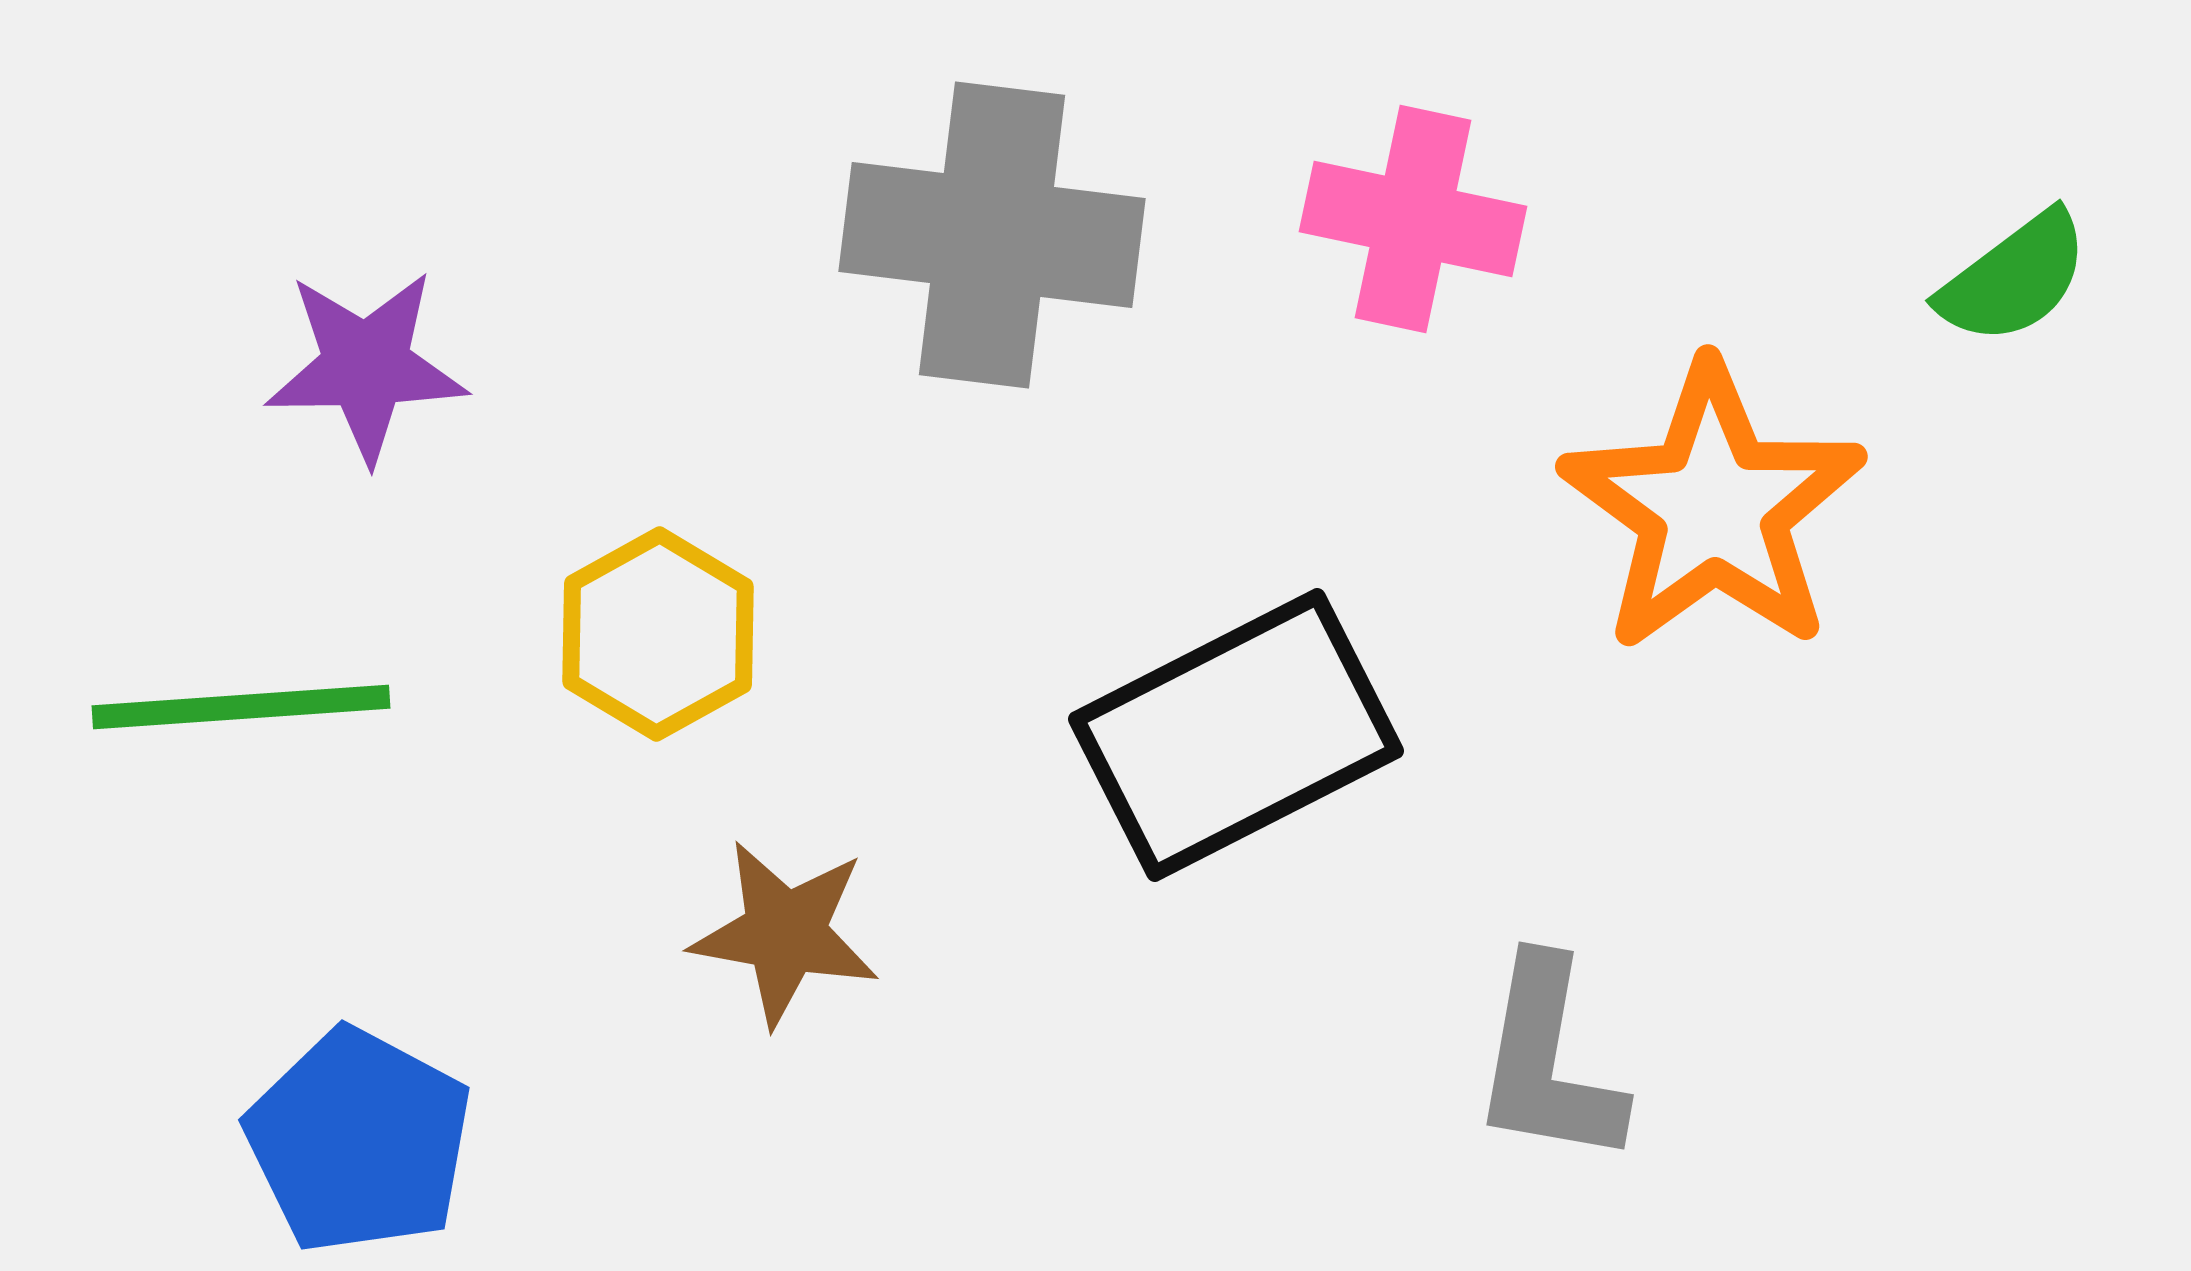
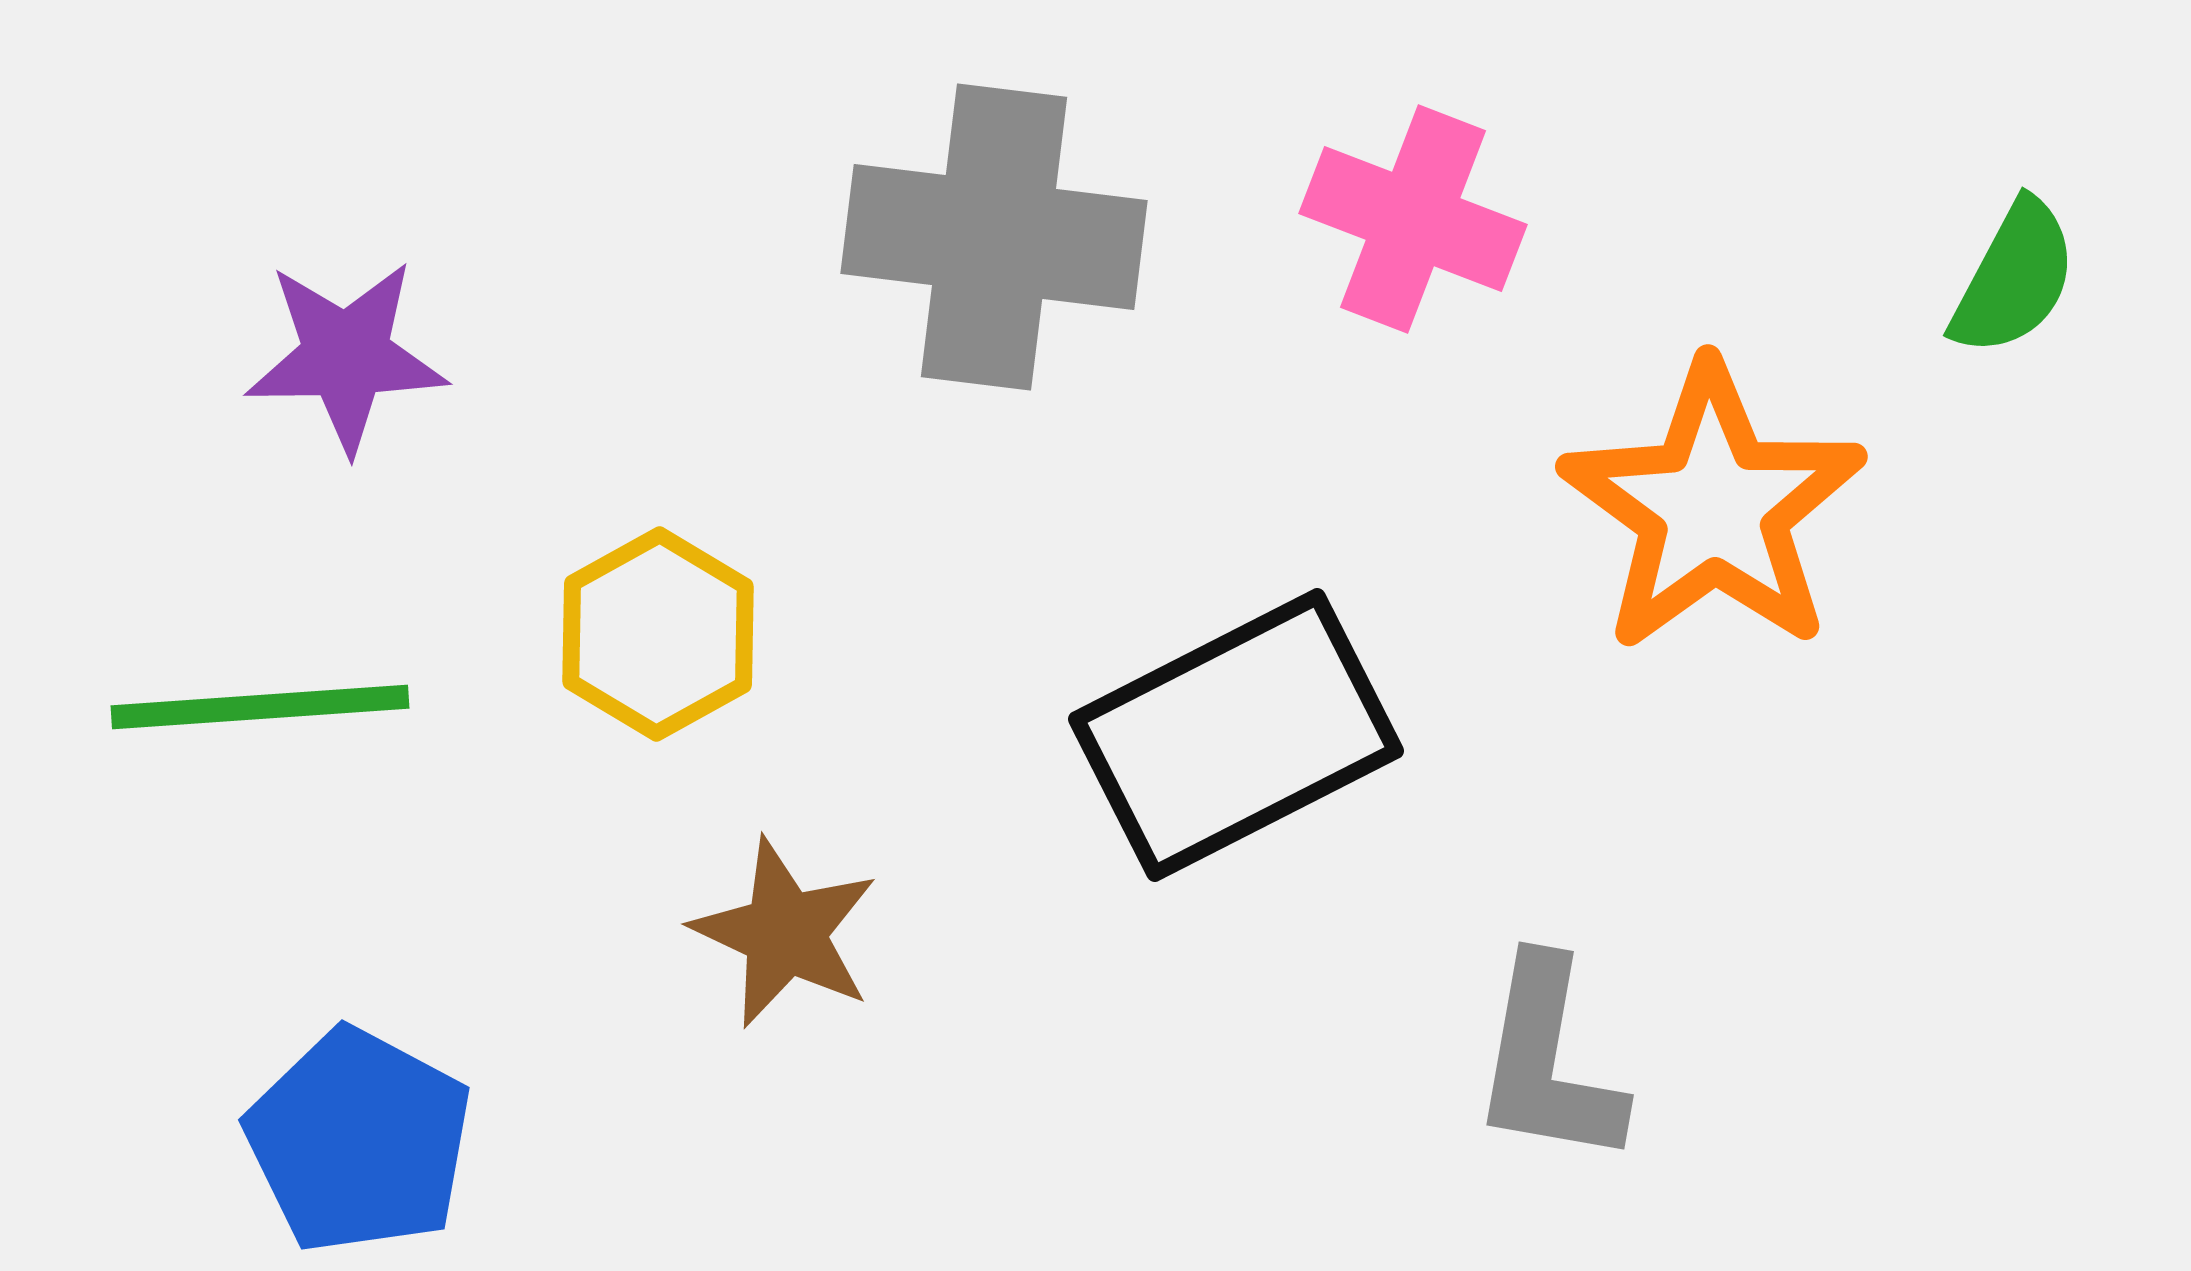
pink cross: rotated 9 degrees clockwise
gray cross: moved 2 px right, 2 px down
green semicircle: rotated 25 degrees counterclockwise
purple star: moved 20 px left, 10 px up
green line: moved 19 px right
brown star: rotated 15 degrees clockwise
